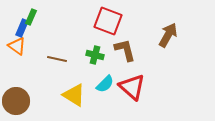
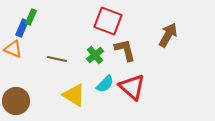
orange triangle: moved 4 px left, 3 px down; rotated 12 degrees counterclockwise
green cross: rotated 36 degrees clockwise
